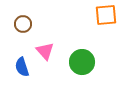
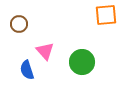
brown circle: moved 4 px left
blue semicircle: moved 5 px right, 3 px down
